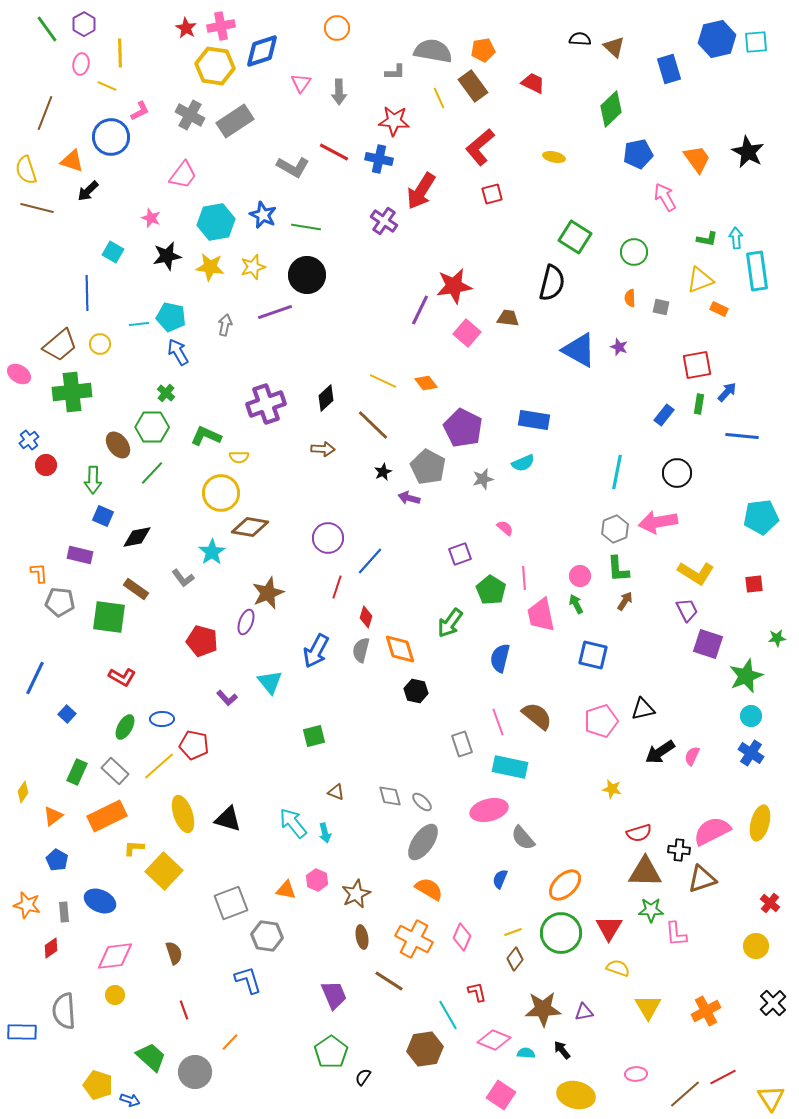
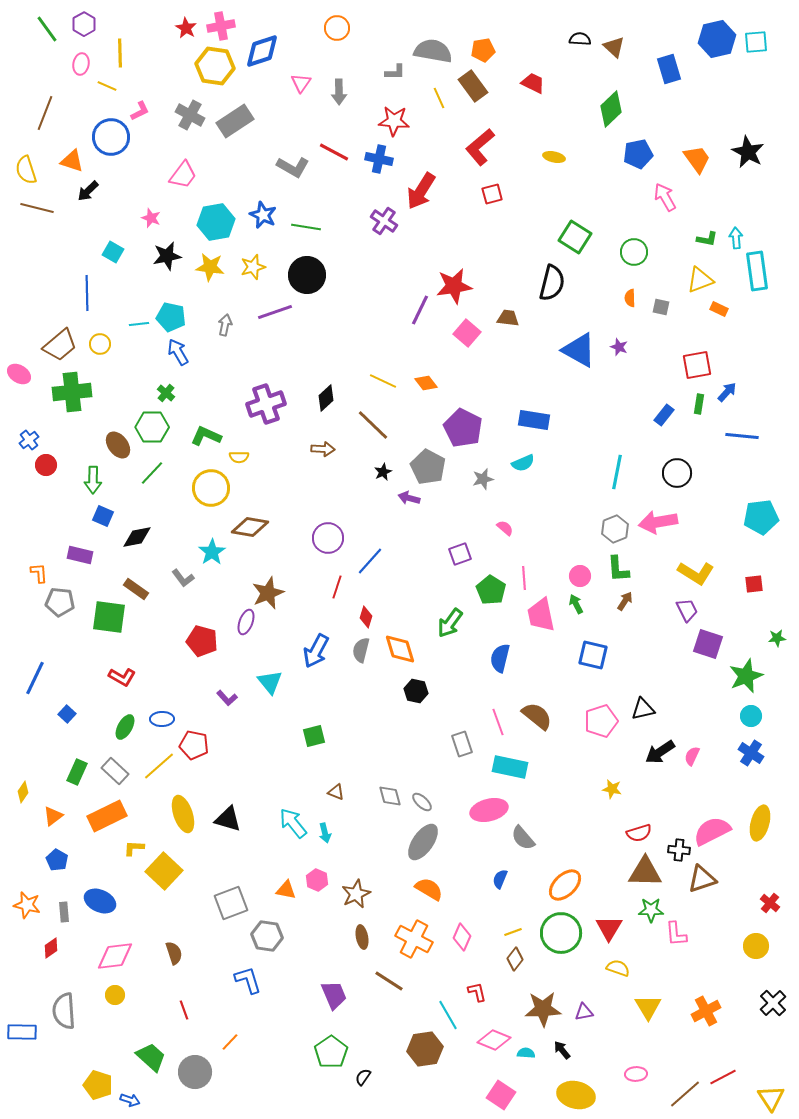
yellow circle at (221, 493): moved 10 px left, 5 px up
